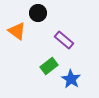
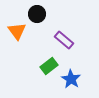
black circle: moved 1 px left, 1 px down
orange triangle: rotated 18 degrees clockwise
